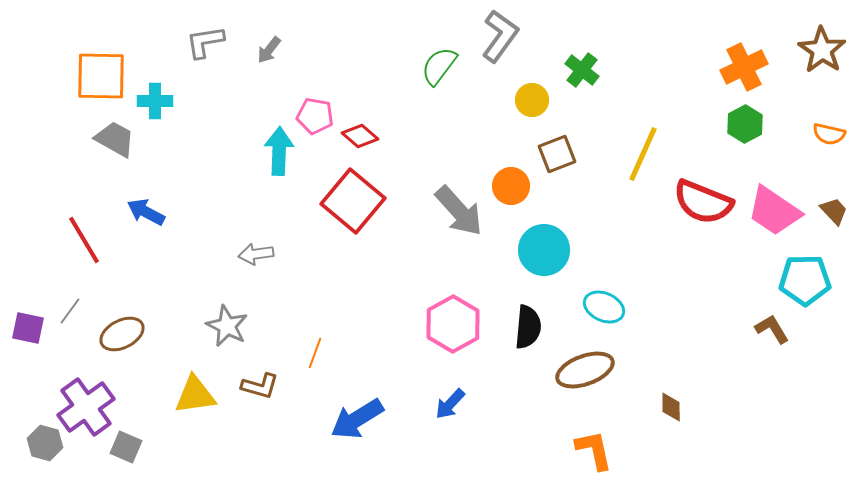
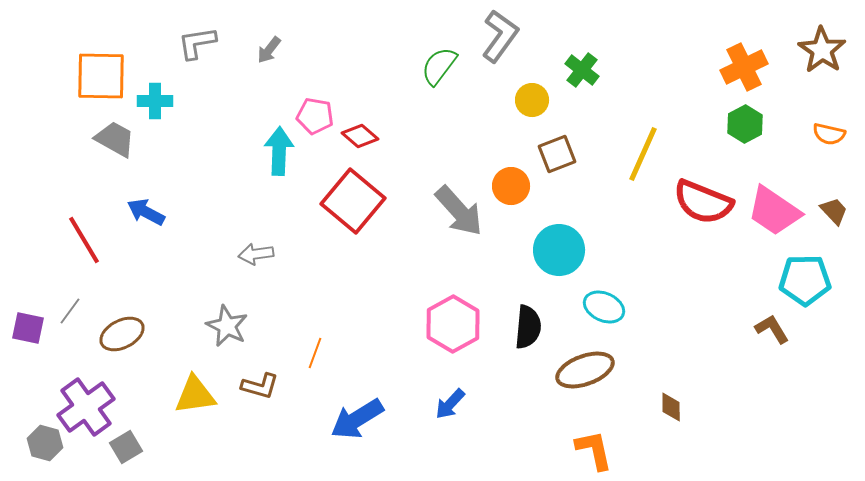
gray L-shape at (205, 42): moved 8 px left, 1 px down
cyan circle at (544, 250): moved 15 px right
gray square at (126, 447): rotated 36 degrees clockwise
